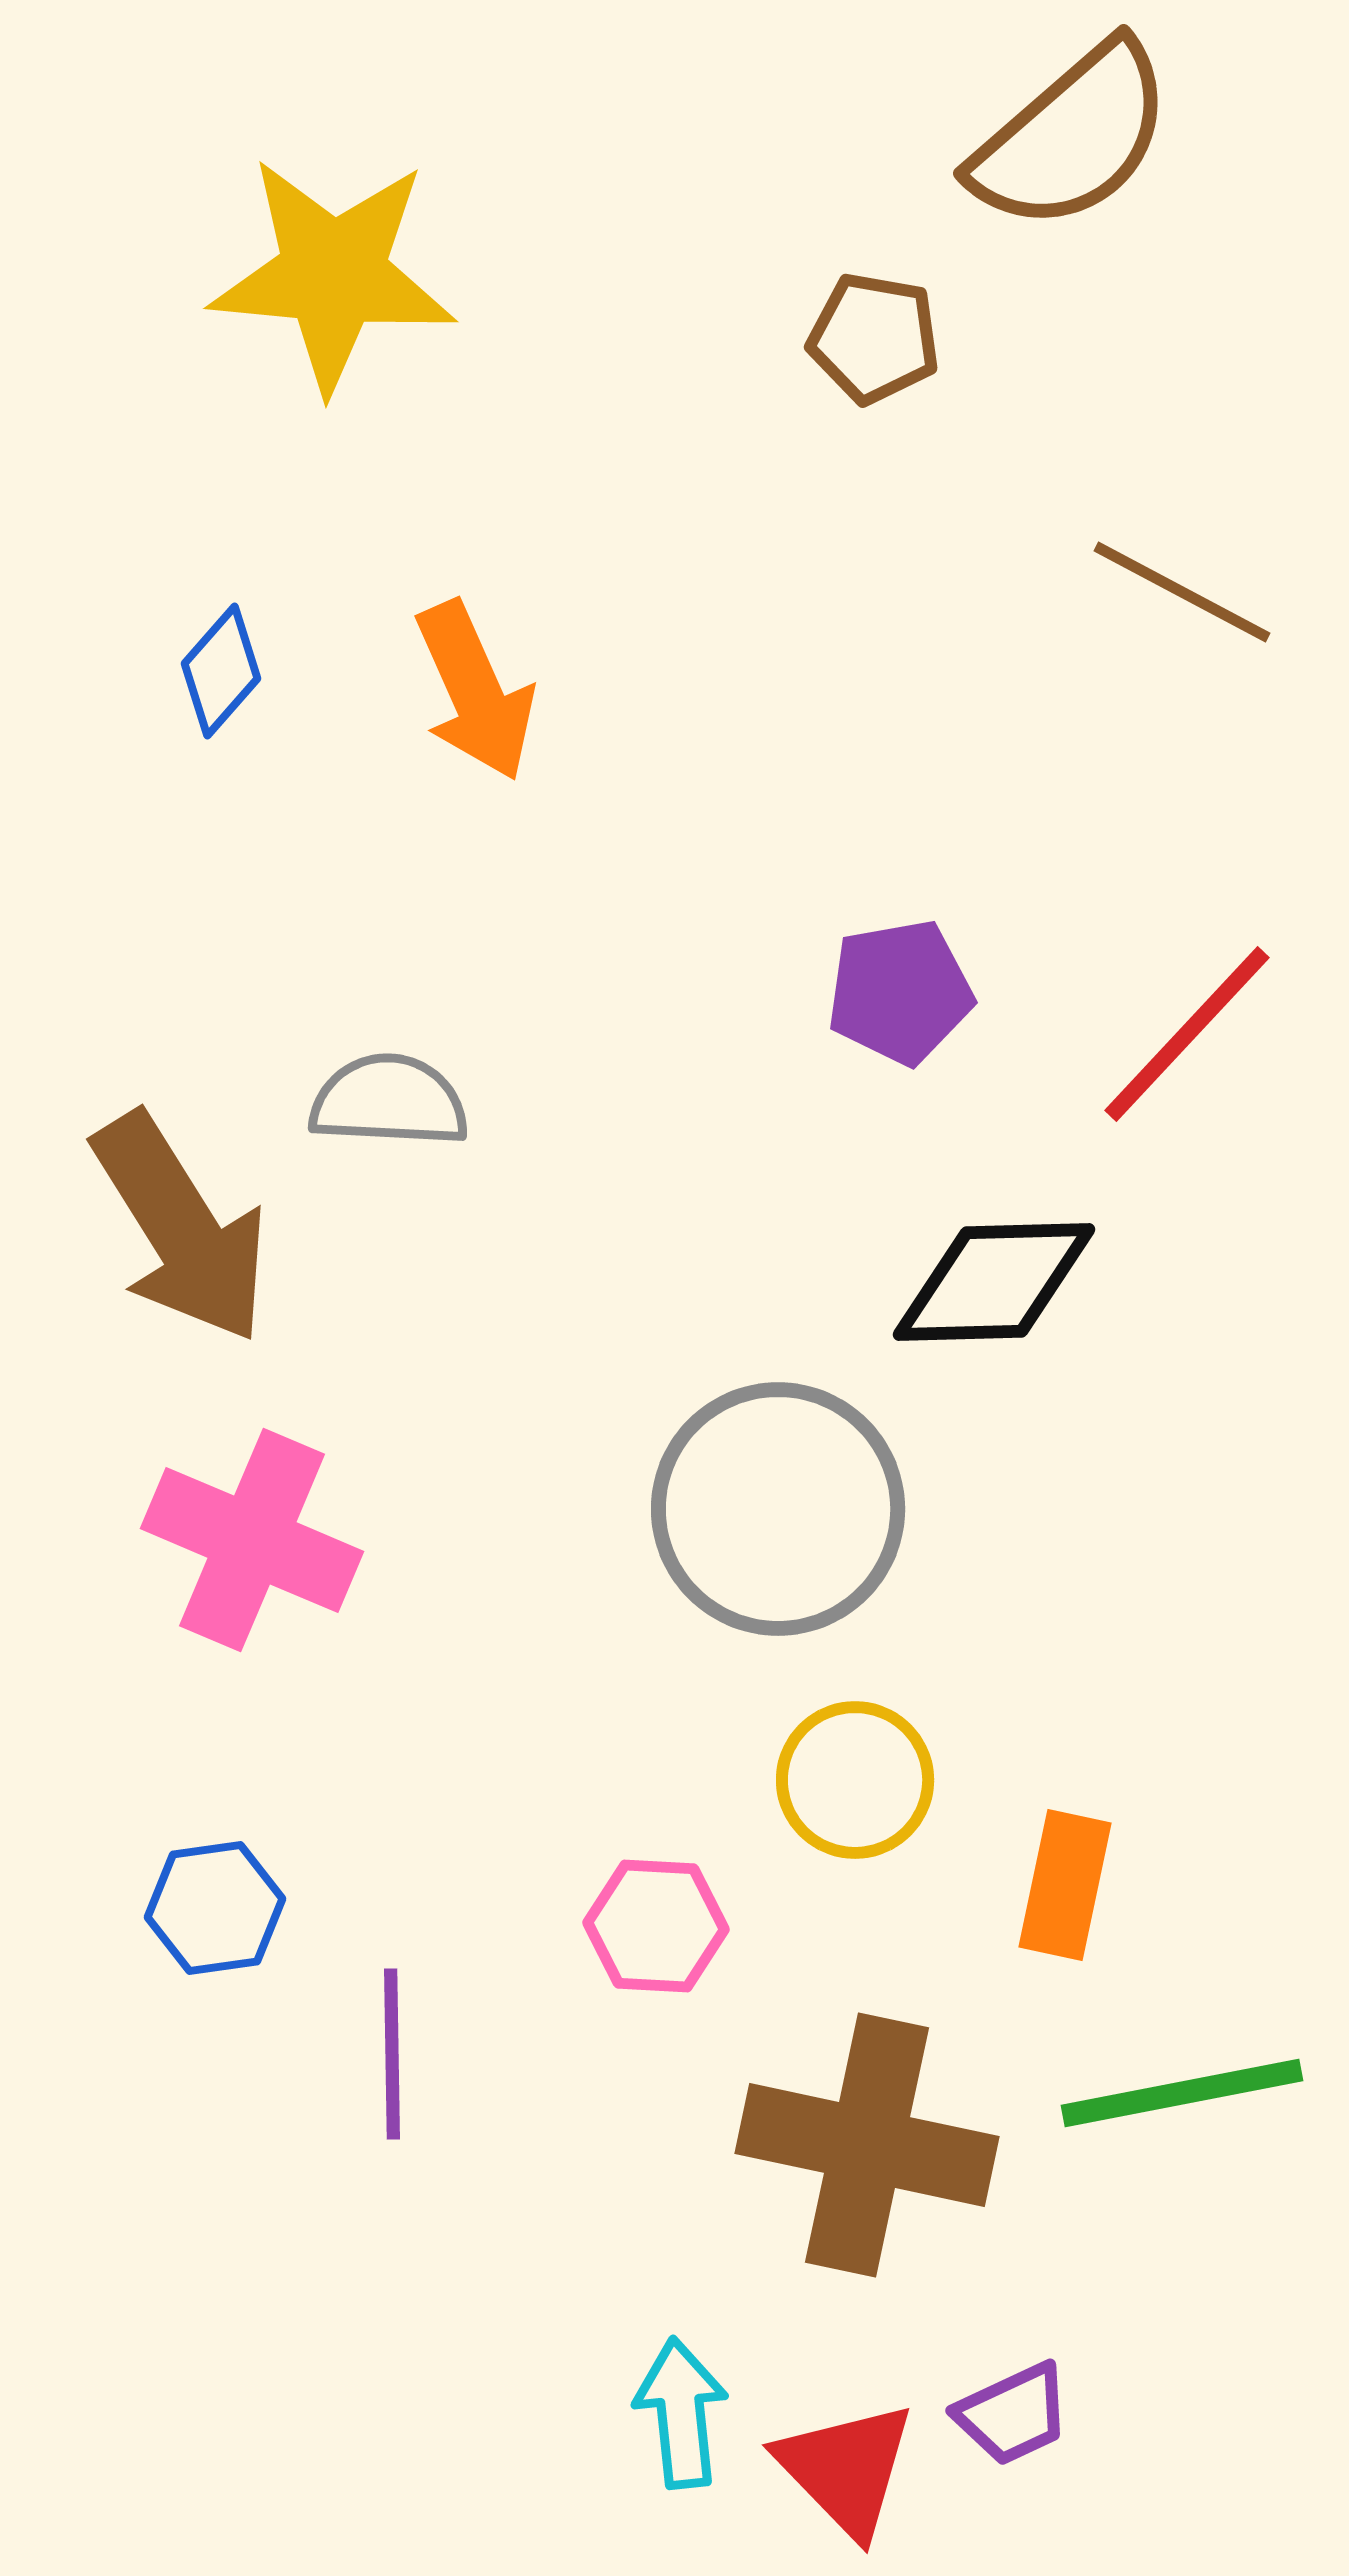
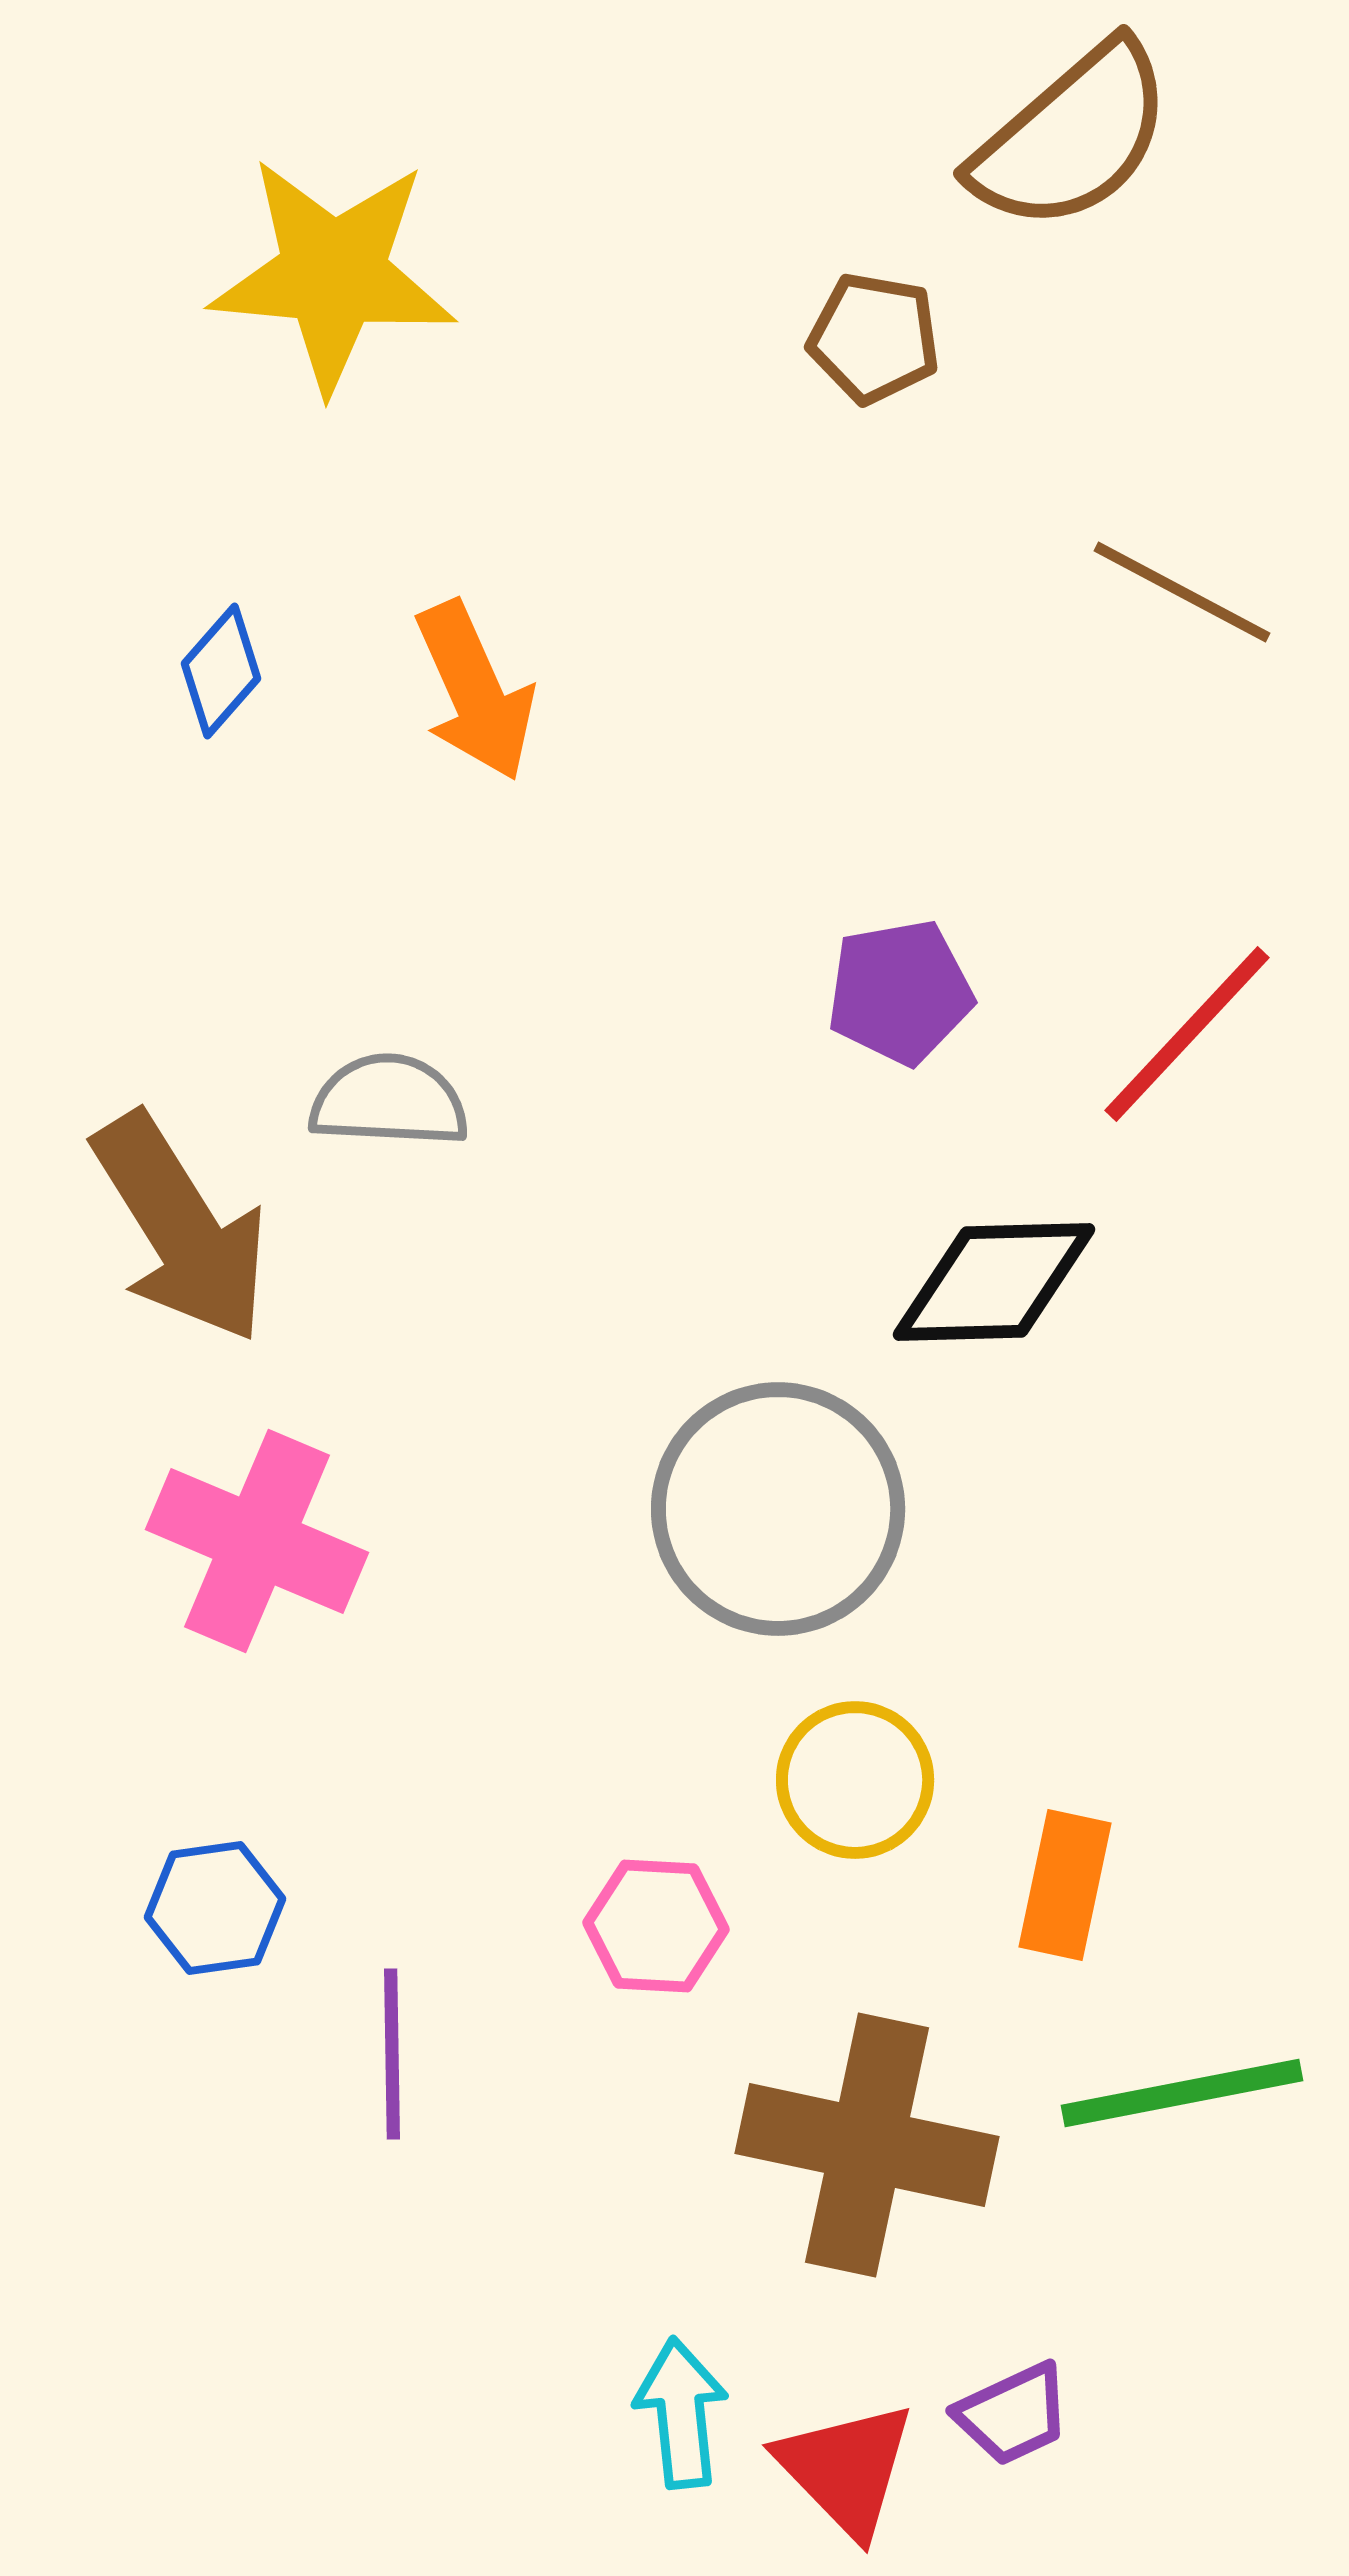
pink cross: moved 5 px right, 1 px down
